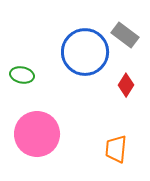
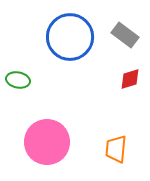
blue circle: moved 15 px left, 15 px up
green ellipse: moved 4 px left, 5 px down
red diamond: moved 4 px right, 6 px up; rotated 40 degrees clockwise
pink circle: moved 10 px right, 8 px down
